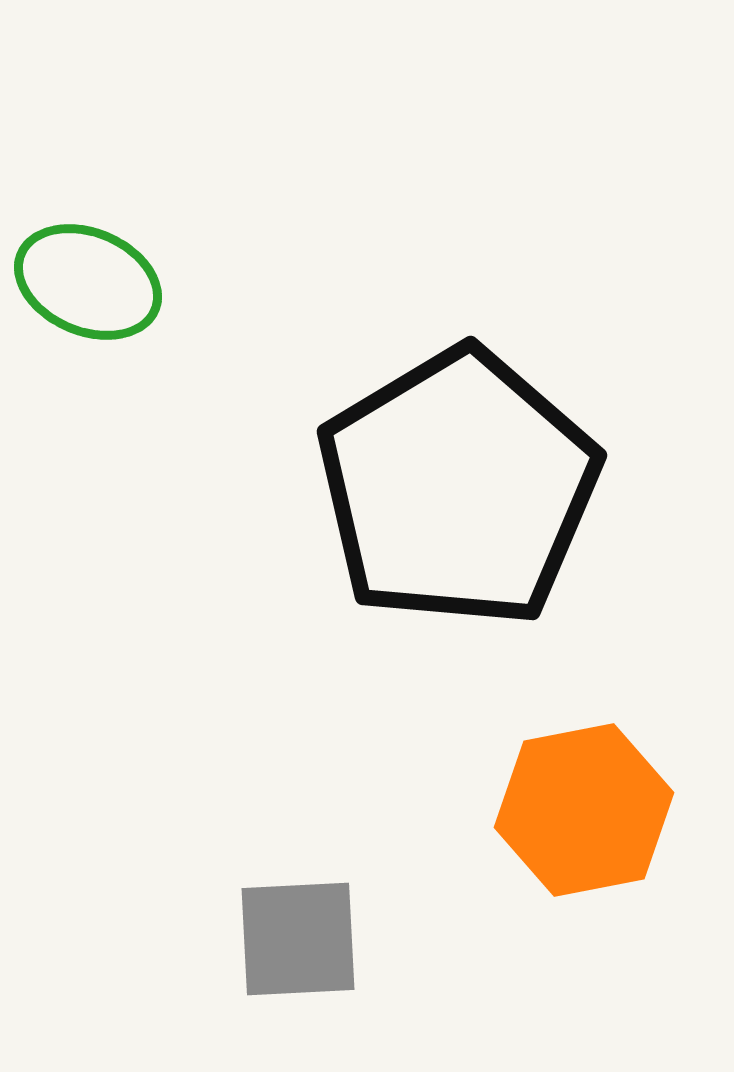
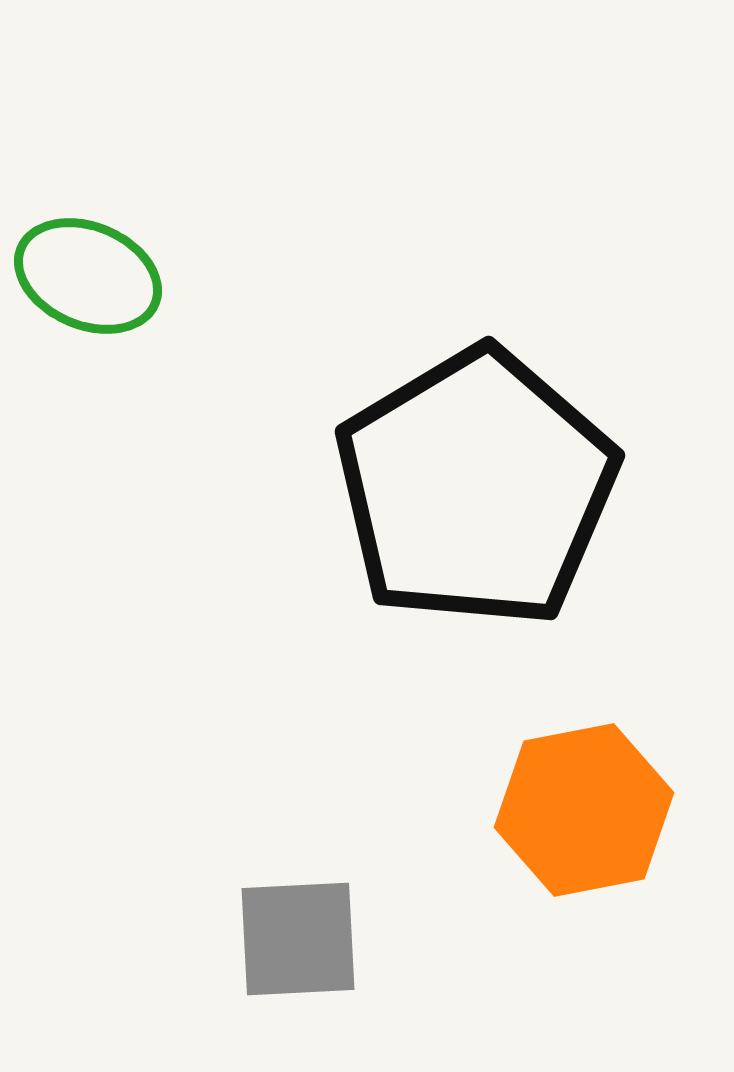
green ellipse: moved 6 px up
black pentagon: moved 18 px right
